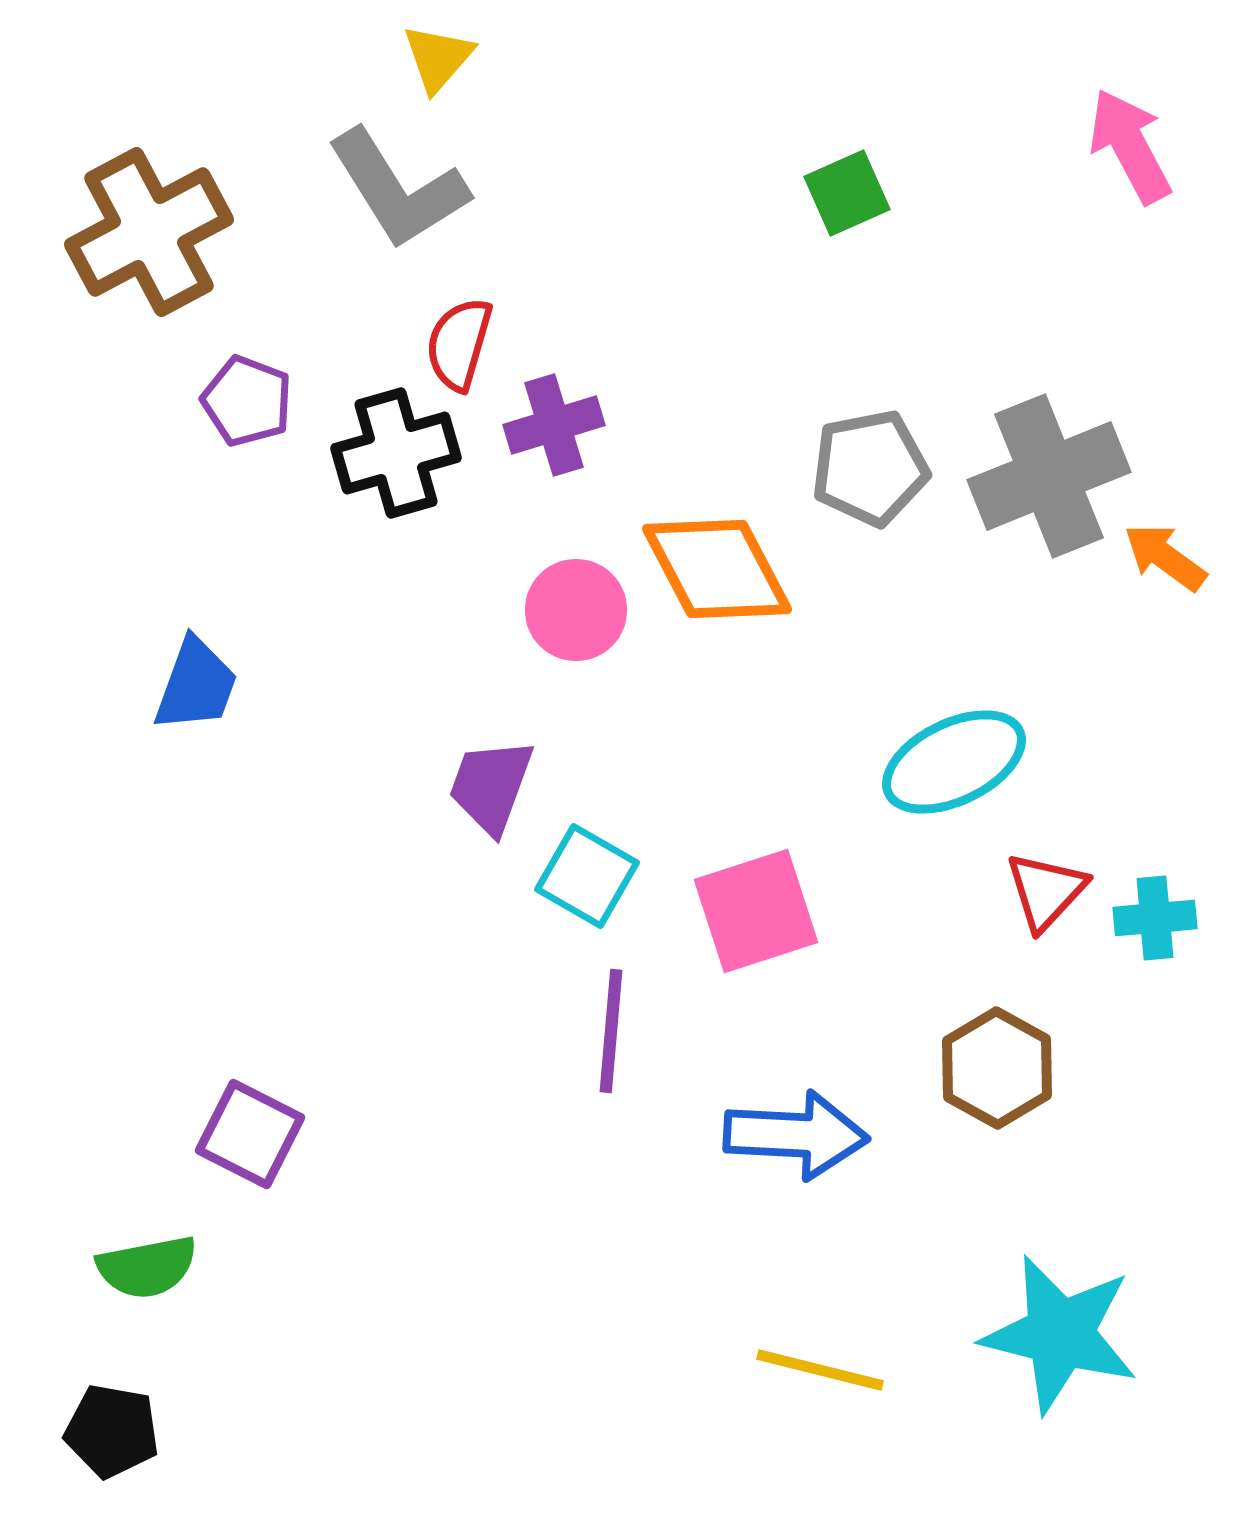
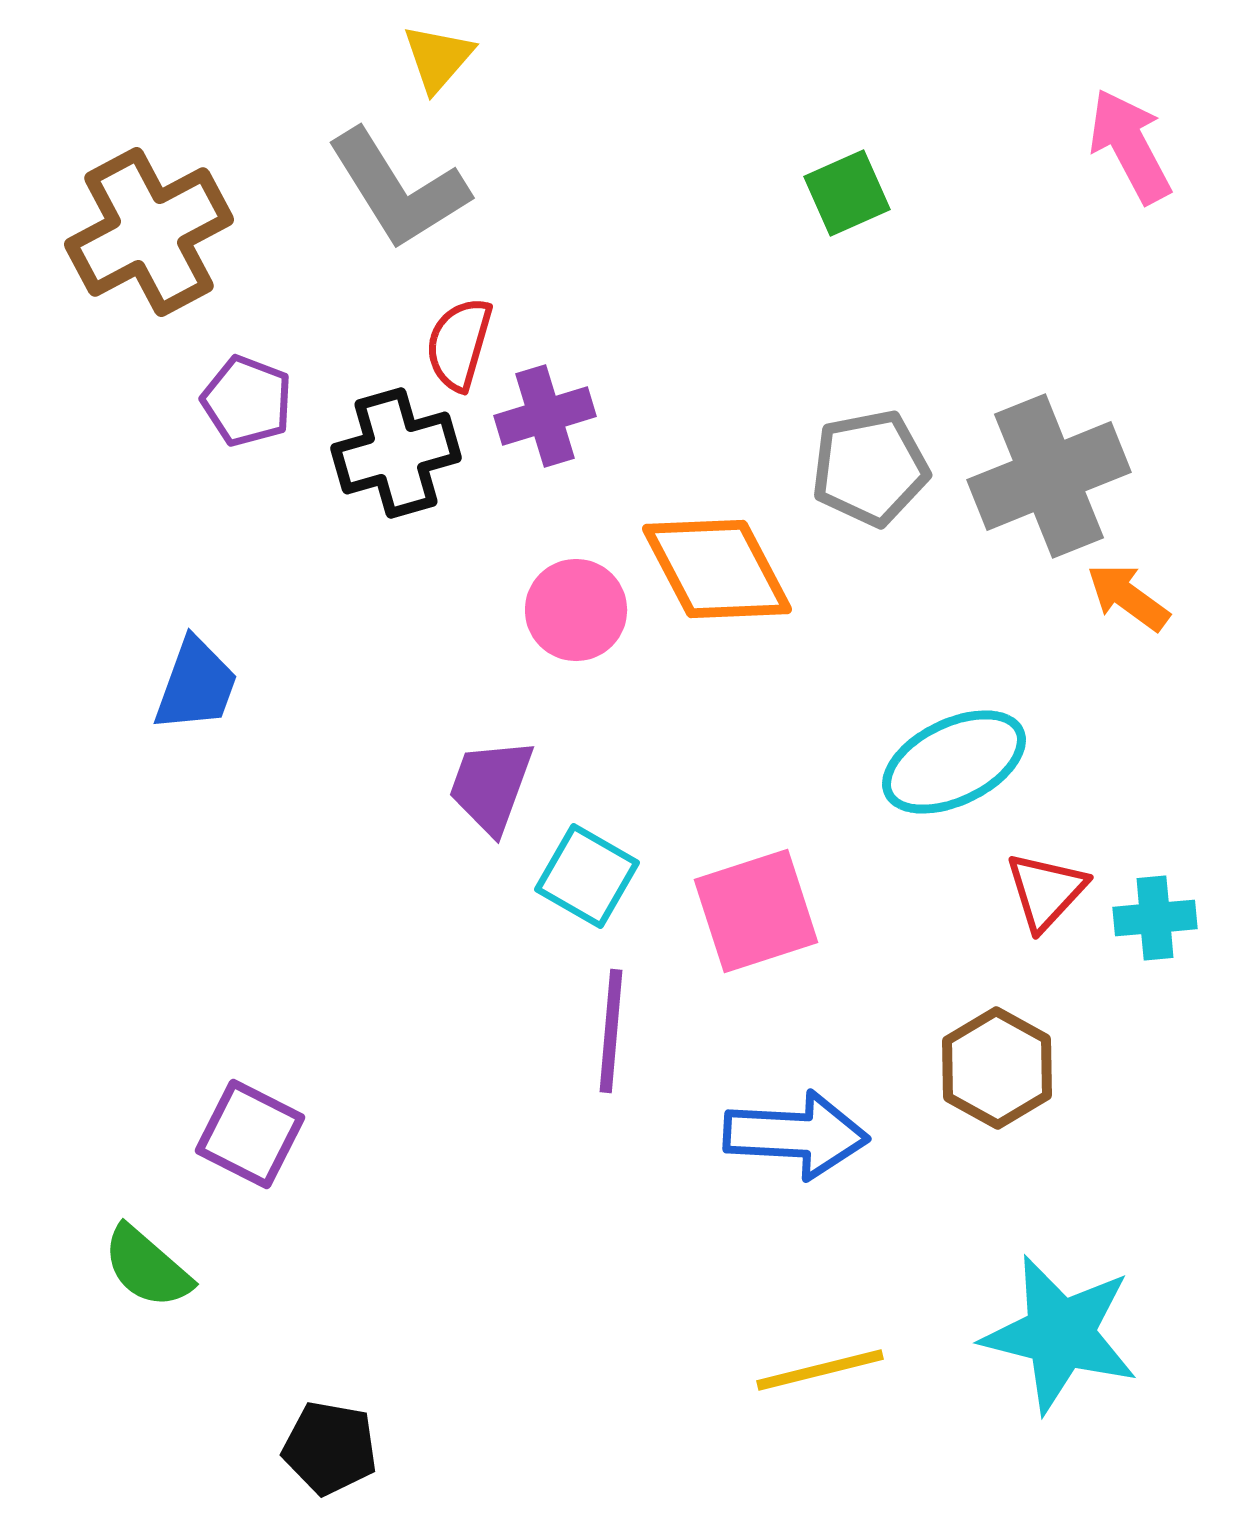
purple cross: moved 9 px left, 9 px up
orange arrow: moved 37 px left, 40 px down
green semicircle: rotated 52 degrees clockwise
yellow line: rotated 28 degrees counterclockwise
black pentagon: moved 218 px right, 17 px down
